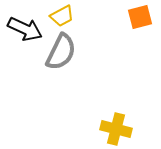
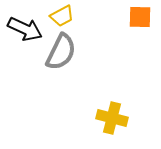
orange square: rotated 15 degrees clockwise
yellow cross: moved 4 px left, 11 px up
